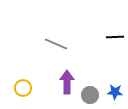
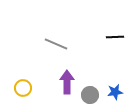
blue star: rotated 14 degrees counterclockwise
